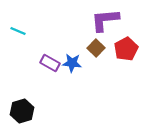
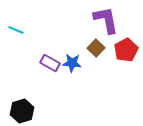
purple L-shape: moved 1 px right; rotated 84 degrees clockwise
cyan line: moved 2 px left, 1 px up
red pentagon: moved 1 px down
